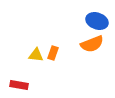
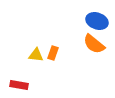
orange semicircle: moved 2 px right; rotated 60 degrees clockwise
